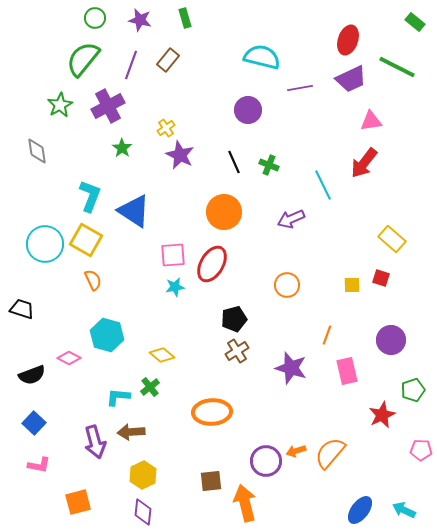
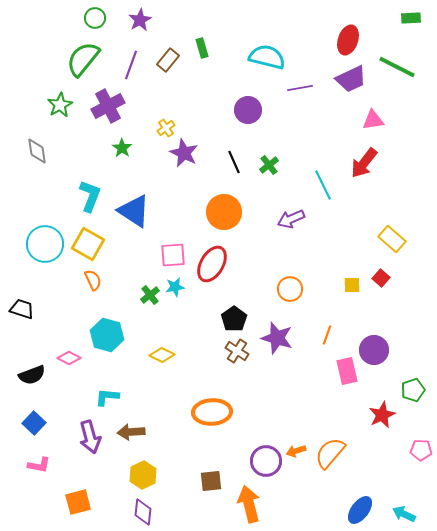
green rectangle at (185, 18): moved 17 px right, 30 px down
purple star at (140, 20): rotated 30 degrees clockwise
green rectangle at (415, 22): moved 4 px left, 4 px up; rotated 42 degrees counterclockwise
cyan semicircle at (262, 57): moved 5 px right
pink triangle at (371, 121): moved 2 px right, 1 px up
purple star at (180, 155): moved 4 px right, 2 px up
green cross at (269, 165): rotated 30 degrees clockwise
yellow square at (86, 240): moved 2 px right, 4 px down
red square at (381, 278): rotated 24 degrees clockwise
orange circle at (287, 285): moved 3 px right, 4 px down
black pentagon at (234, 319): rotated 20 degrees counterclockwise
purple circle at (391, 340): moved 17 px left, 10 px down
brown cross at (237, 351): rotated 25 degrees counterclockwise
yellow diamond at (162, 355): rotated 15 degrees counterclockwise
purple star at (291, 368): moved 14 px left, 30 px up
green cross at (150, 387): moved 92 px up
cyan L-shape at (118, 397): moved 11 px left
purple arrow at (95, 442): moved 5 px left, 5 px up
orange arrow at (245, 503): moved 4 px right, 1 px down
cyan arrow at (404, 510): moved 4 px down
